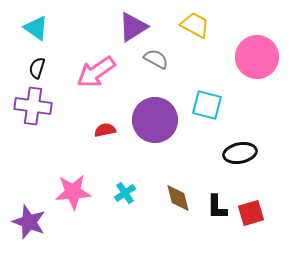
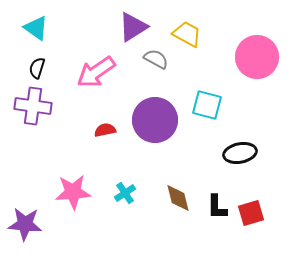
yellow trapezoid: moved 8 px left, 9 px down
purple star: moved 4 px left, 2 px down; rotated 16 degrees counterclockwise
